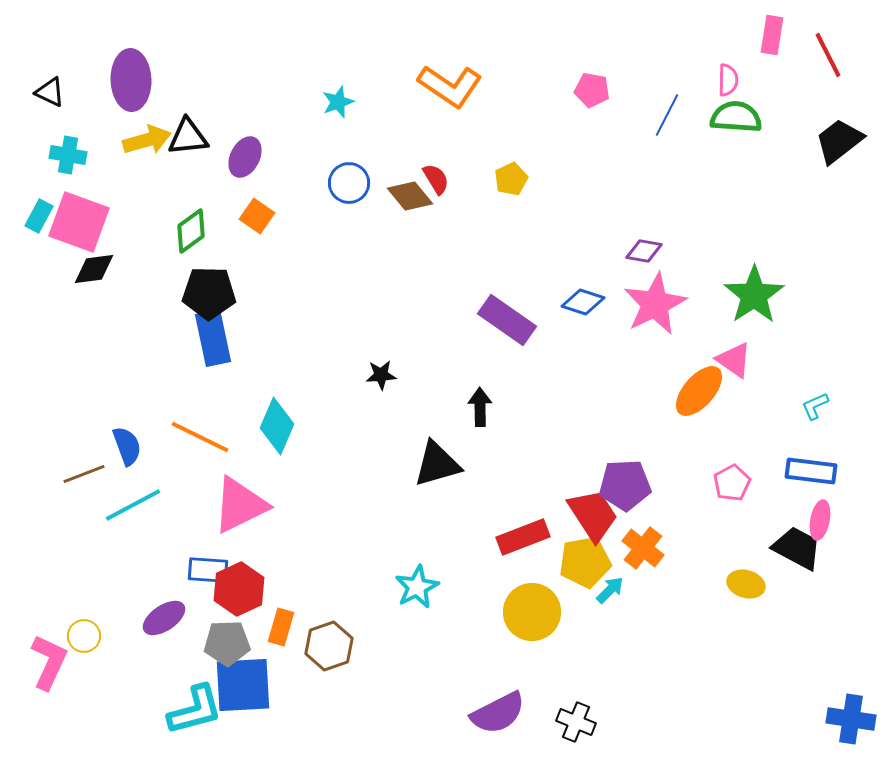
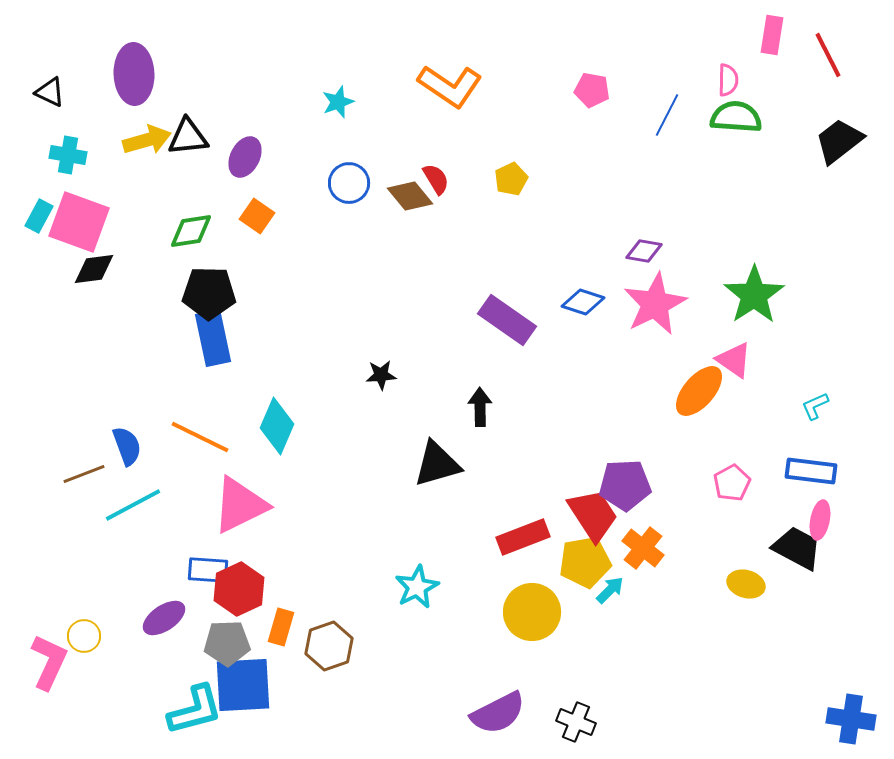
purple ellipse at (131, 80): moved 3 px right, 6 px up
green diamond at (191, 231): rotated 27 degrees clockwise
